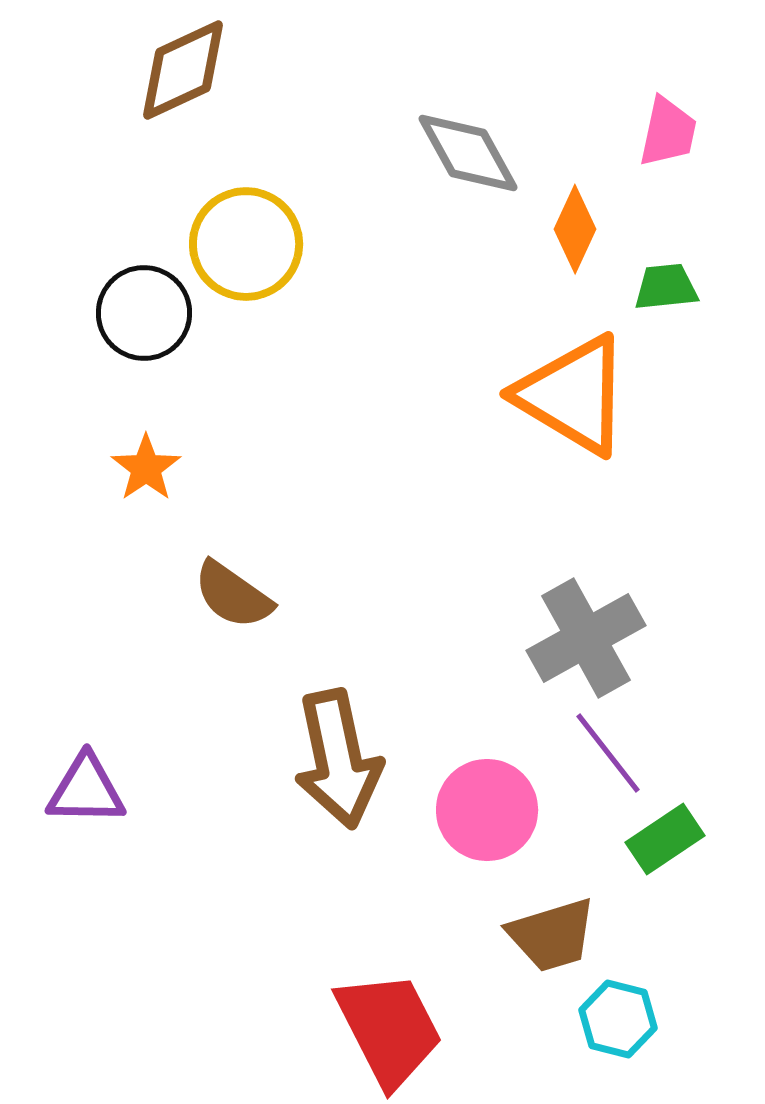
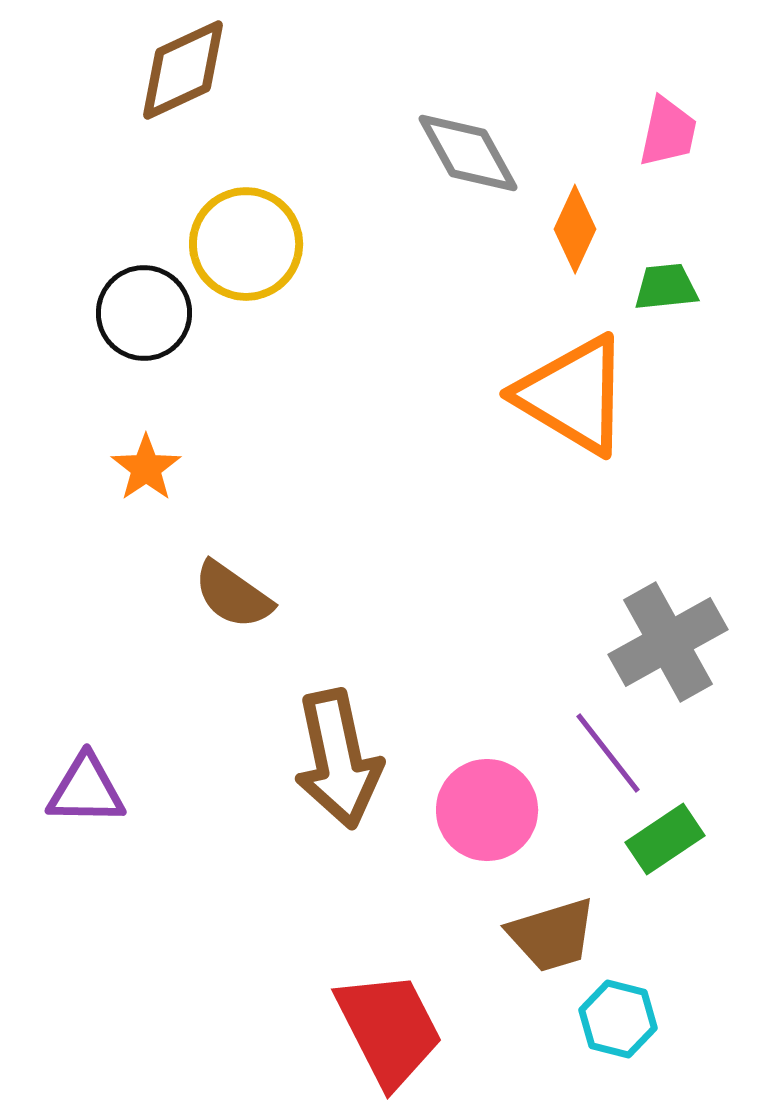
gray cross: moved 82 px right, 4 px down
